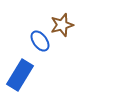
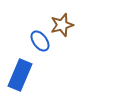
blue rectangle: rotated 8 degrees counterclockwise
